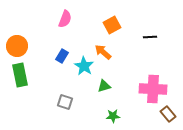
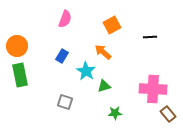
cyan star: moved 2 px right, 5 px down
green star: moved 2 px right, 3 px up
